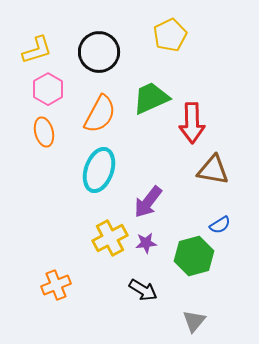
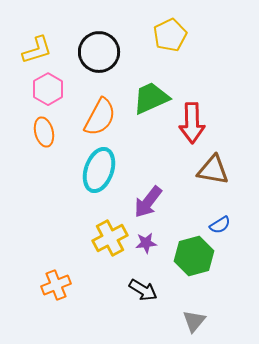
orange semicircle: moved 3 px down
